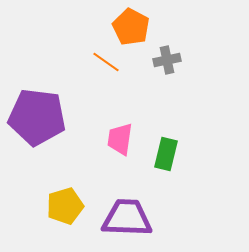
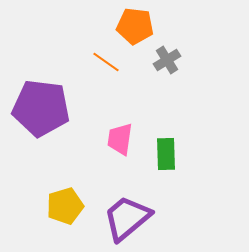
orange pentagon: moved 4 px right, 1 px up; rotated 21 degrees counterclockwise
gray cross: rotated 20 degrees counterclockwise
purple pentagon: moved 4 px right, 9 px up
green rectangle: rotated 16 degrees counterclockwise
purple trapezoid: rotated 42 degrees counterclockwise
